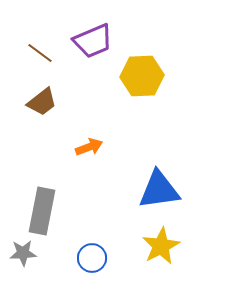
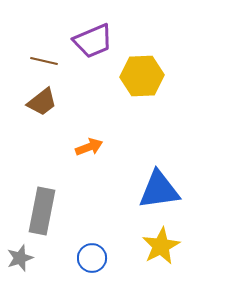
brown line: moved 4 px right, 8 px down; rotated 24 degrees counterclockwise
gray star: moved 3 px left, 5 px down; rotated 16 degrees counterclockwise
